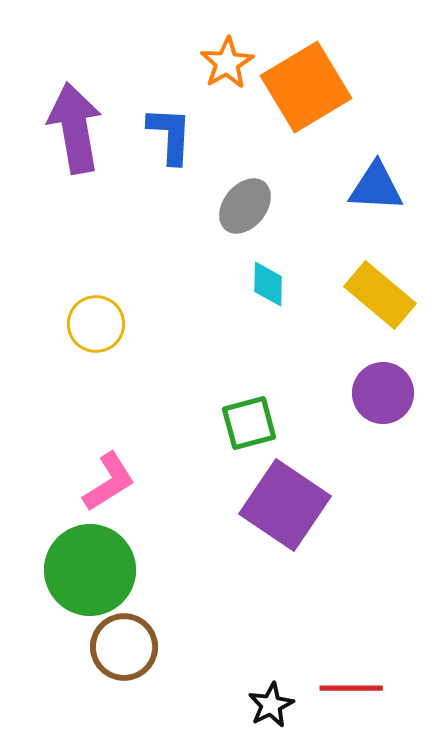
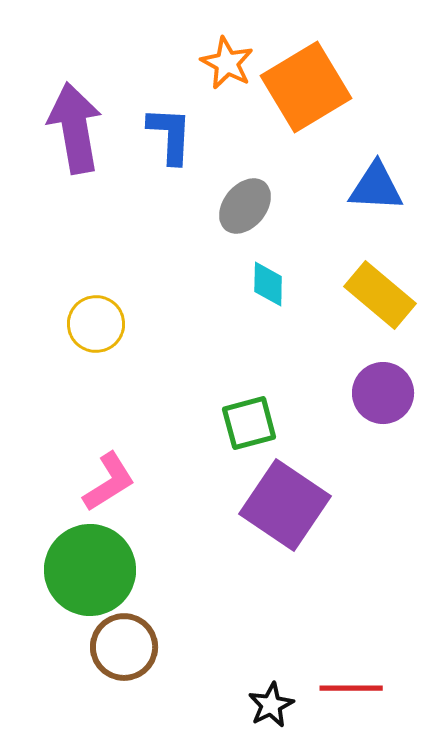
orange star: rotated 14 degrees counterclockwise
